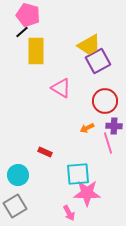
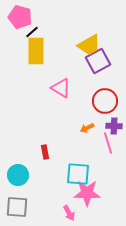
pink pentagon: moved 8 px left, 2 px down
black line: moved 10 px right
red rectangle: rotated 56 degrees clockwise
cyan square: rotated 10 degrees clockwise
gray square: moved 2 px right, 1 px down; rotated 35 degrees clockwise
